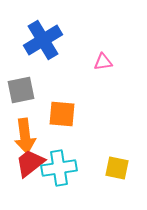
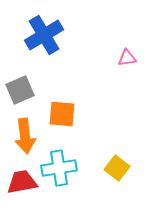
blue cross: moved 1 px right, 5 px up
pink triangle: moved 24 px right, 4 px up
gray square: moved 1 px left; rotated 12 degrees counterclockwise
red trapezoid: moved 8 px left, 19 px down; rotated 28 degrees clockwise
yellow square: rotated 25 degrees clockwise
